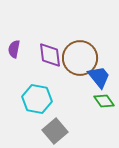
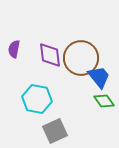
brown circle: moved 1 px right
gray square: rotated 15 degrees clockwise
